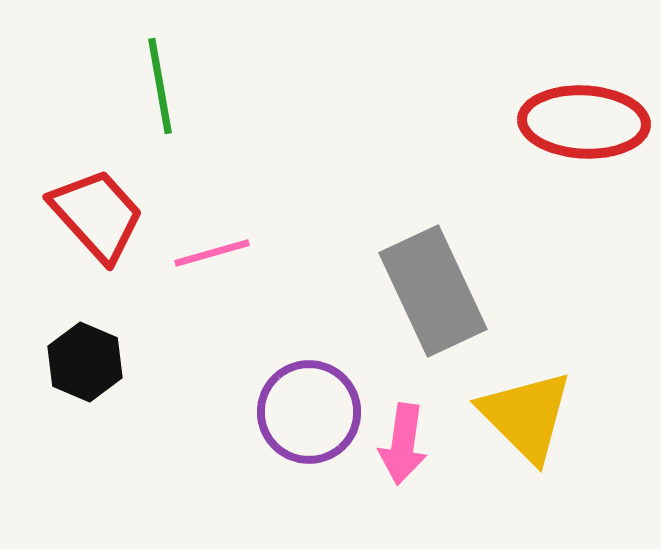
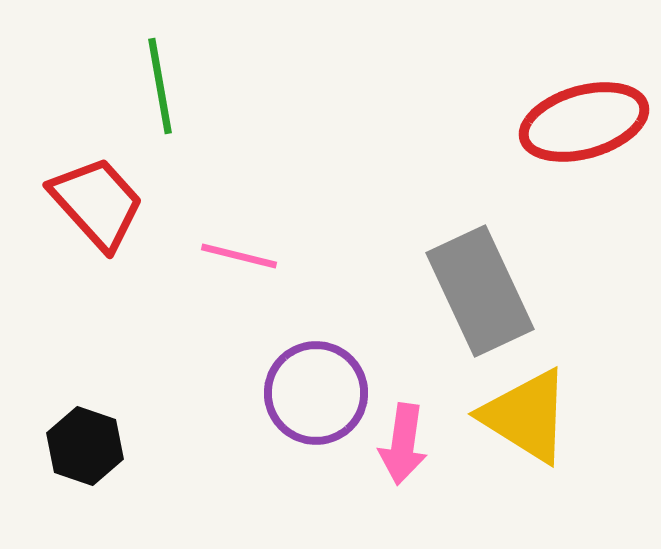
red ellipse: rotated 19 degrees counterclockwise
red trapezoid: moved 12 px up
pink line: moved 27 px right, 3 px down; rotated 30 degrees clockwise
gray rectangle: moved 47 px right
black hexagon: moved 84 px down; rotated 4 degrees counterclockwise
purple circle: moved 7 px right, 19 px up
yellow triangle: rotated 13 degrees counterclockwise
